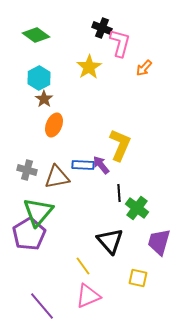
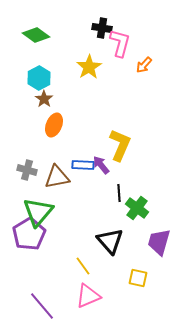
black cross: rotated 12 degrees counterclockwise
orange arrow: moved 3 px up
